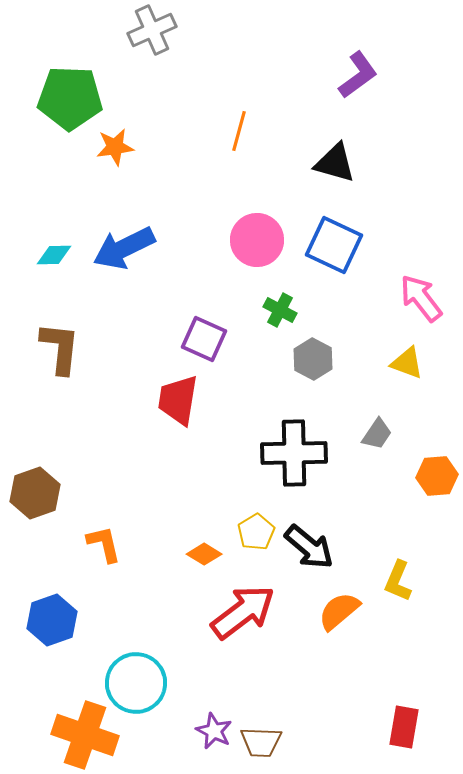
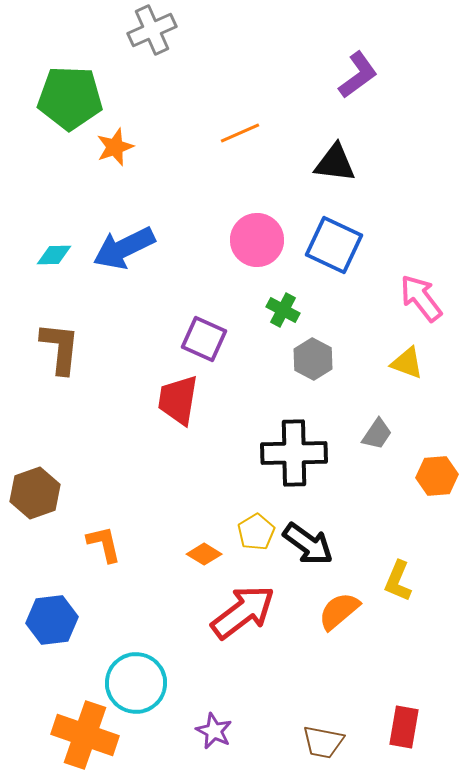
orange line: moved 1 px right, 2 px down; rotated 51 degrees clockwise
orange star: rotated 12 degrees counterclockwise
black triangle: rotated 9 degrees counterclockwise
green cross: moved 3 px right
black arrow: moved 1 px left, 3 px up; rotated 4 degrees counterclockwise
blue hexagon: rotated 12 degrees clockwise
brown trapezoid: moved 62 px right; rotated 9 degrees clockwise
